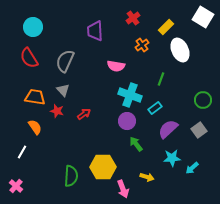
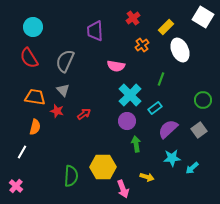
cyan cross: rotated 25 degrees clockwise
orange semicircle: rotated 49 degrees clockwise
green arrow: rotated 28 degrees clockwise
